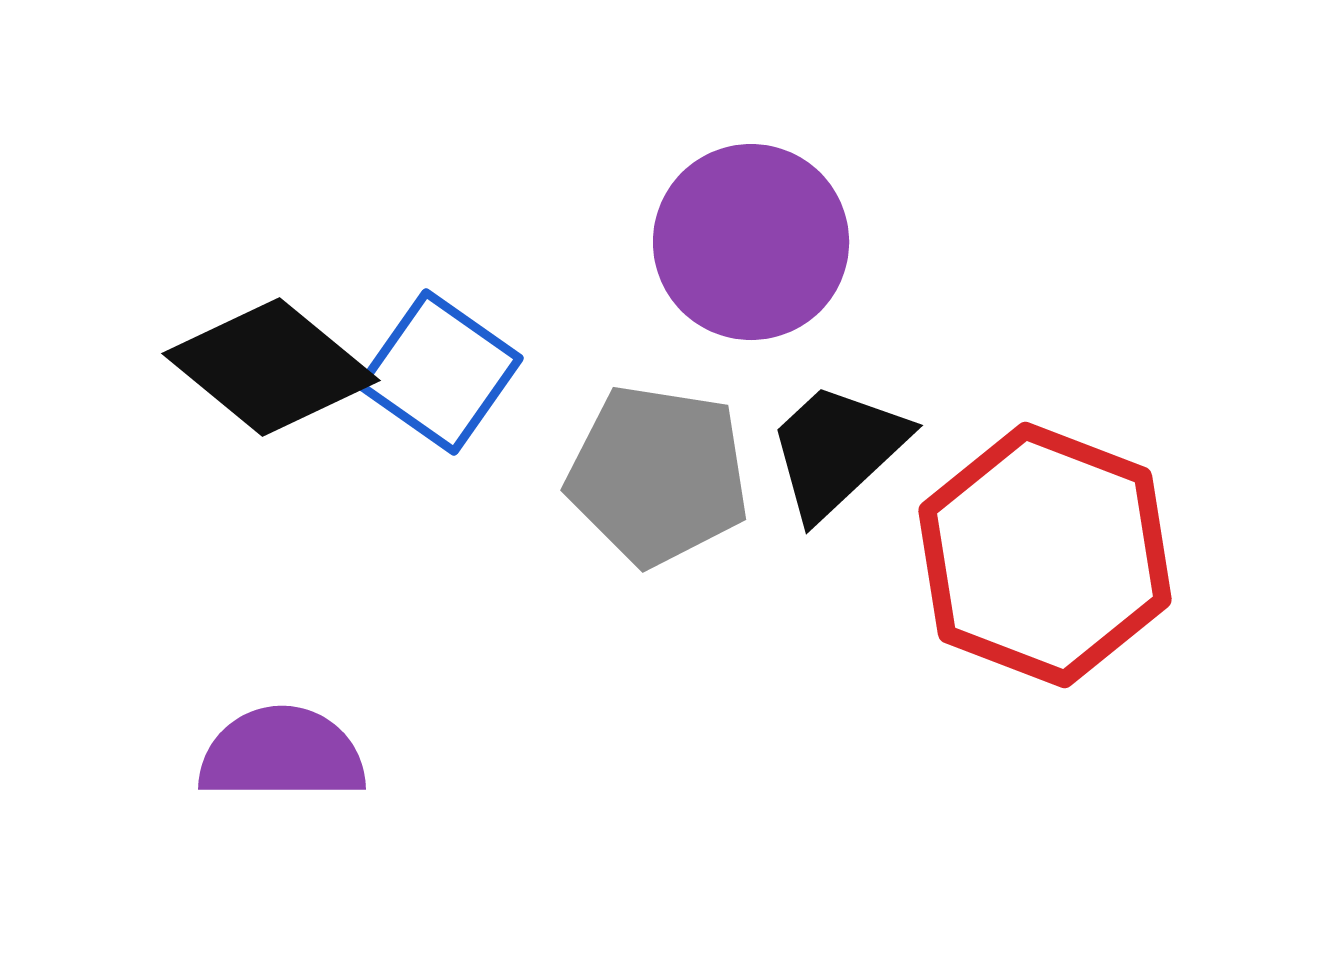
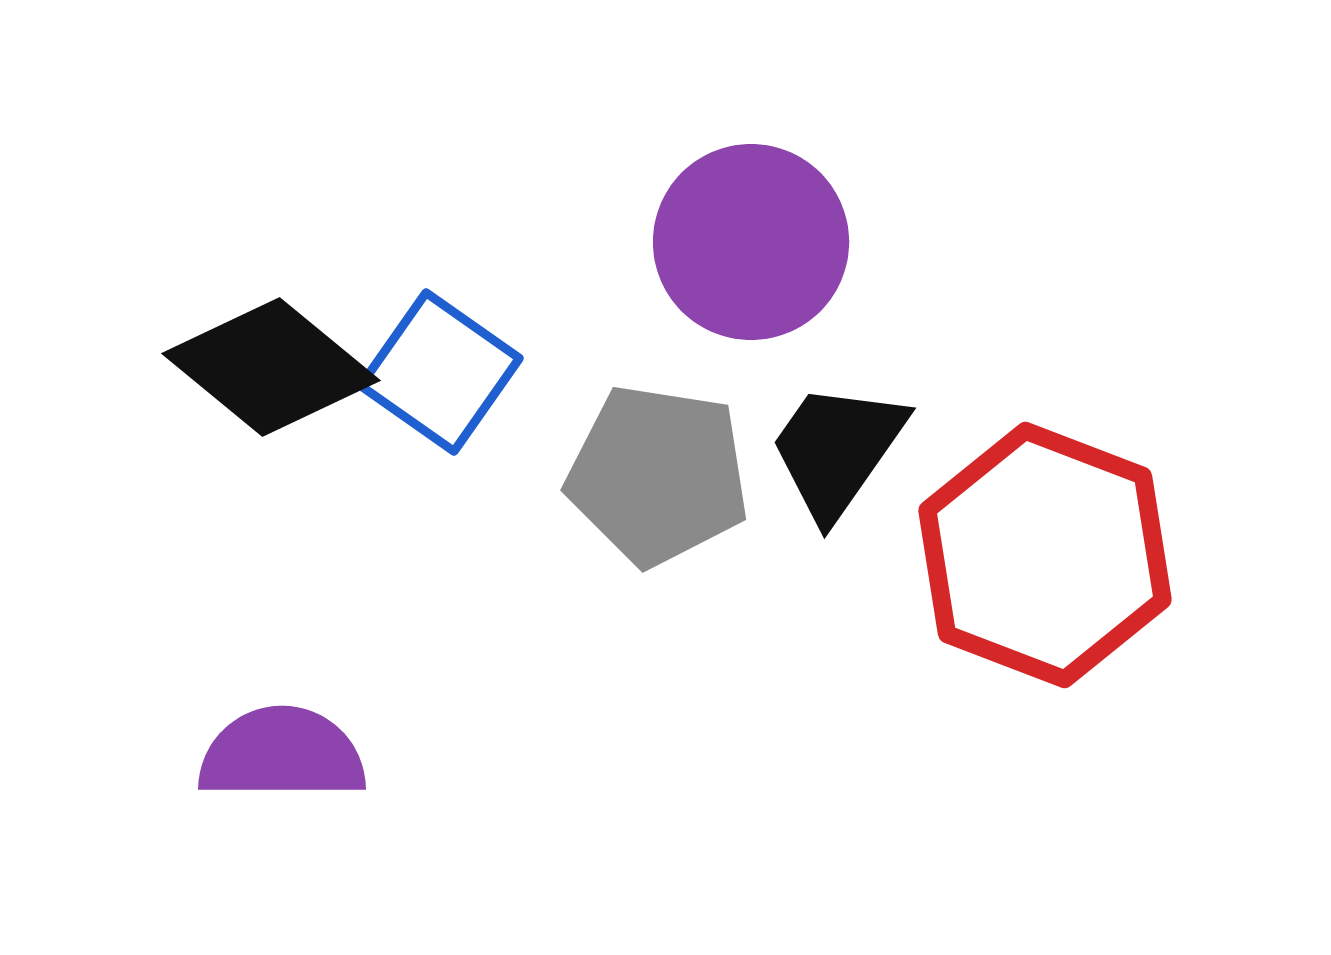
black trapezoid: rotated 12 degrees counterclockwise
